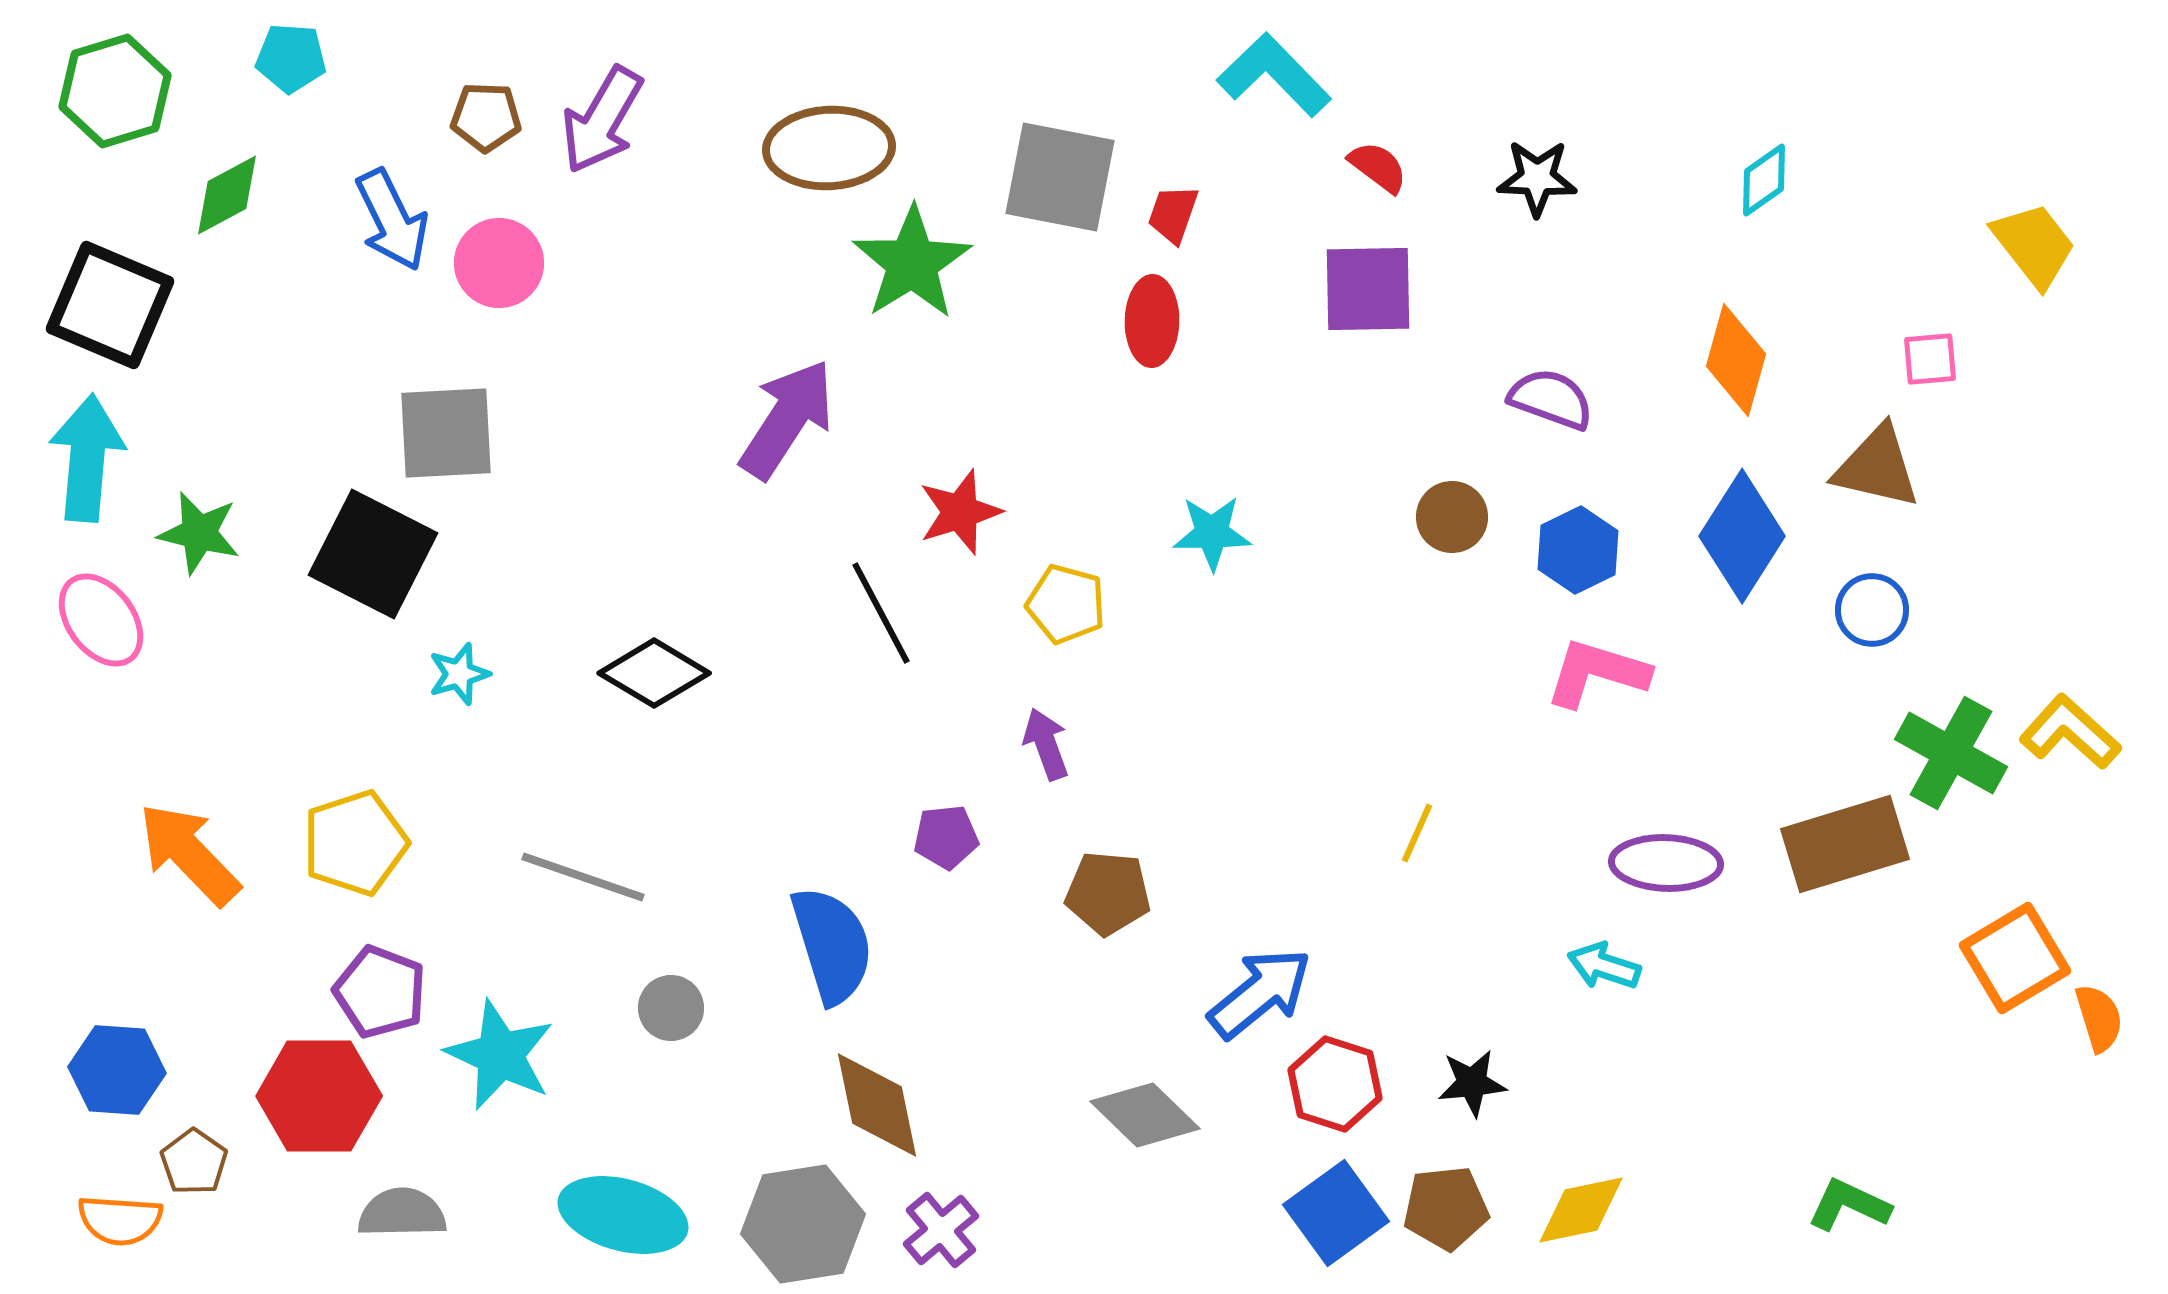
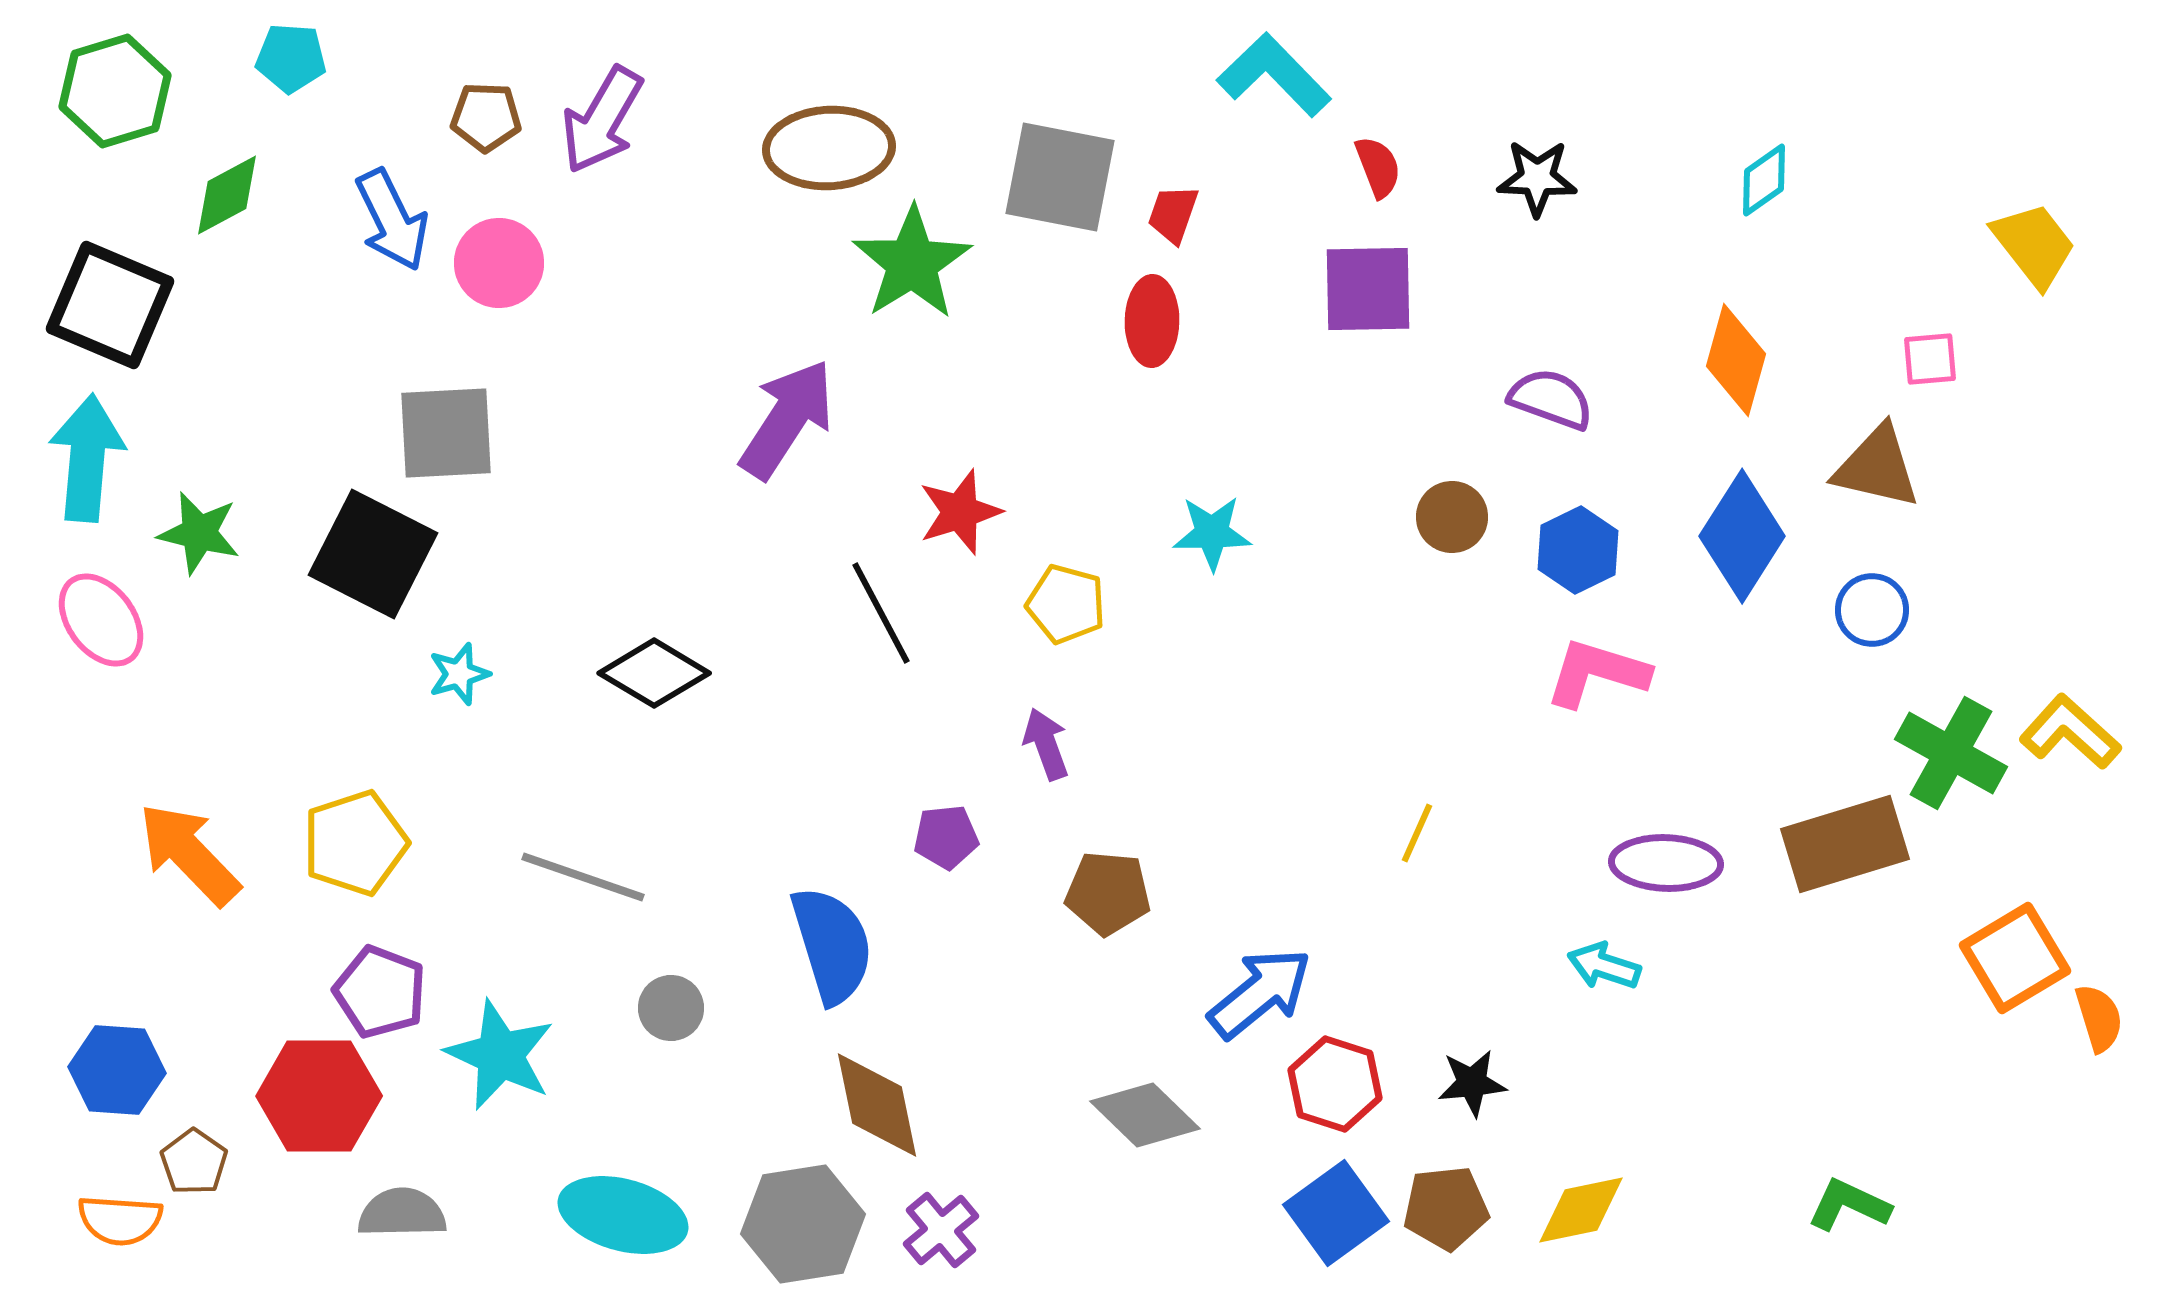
red semicircle at (1378, 167): rotated 32 degrees clockwise
